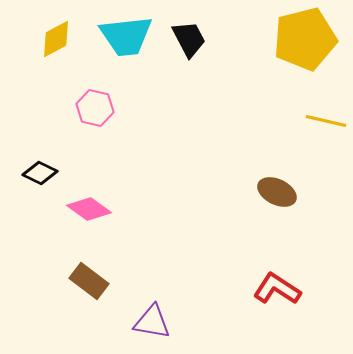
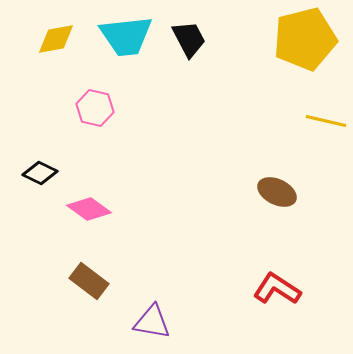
yellow diamond: rotated 18 degrees clockwise
